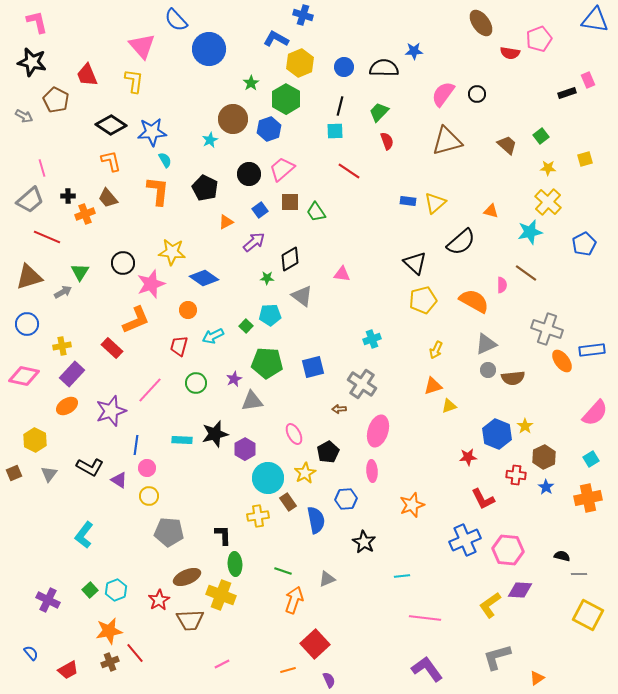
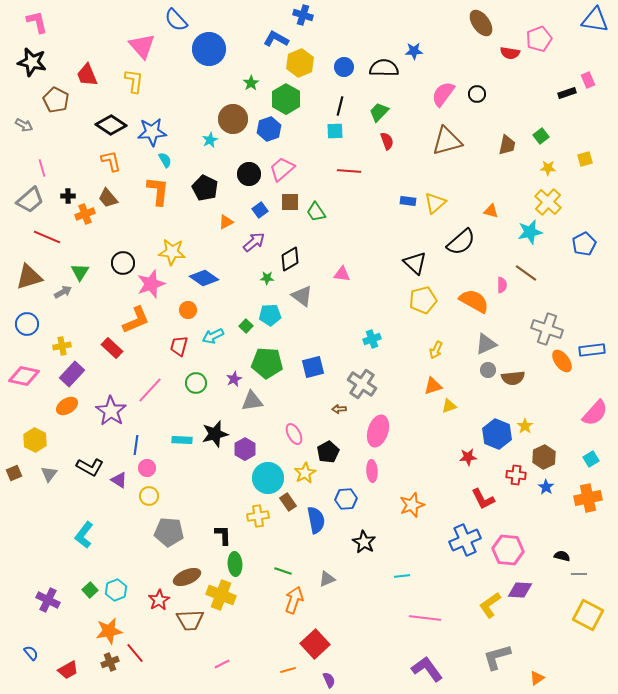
gray arrow at (24, 116): moved 9 px down
brown trapezoid at (507, 145): rotated 60 degrees clockwise
red line at (349, 171): rotated 30 degrees counterclockwise
purple star at (111, 411): rotated 20 degrees counterclockwise
